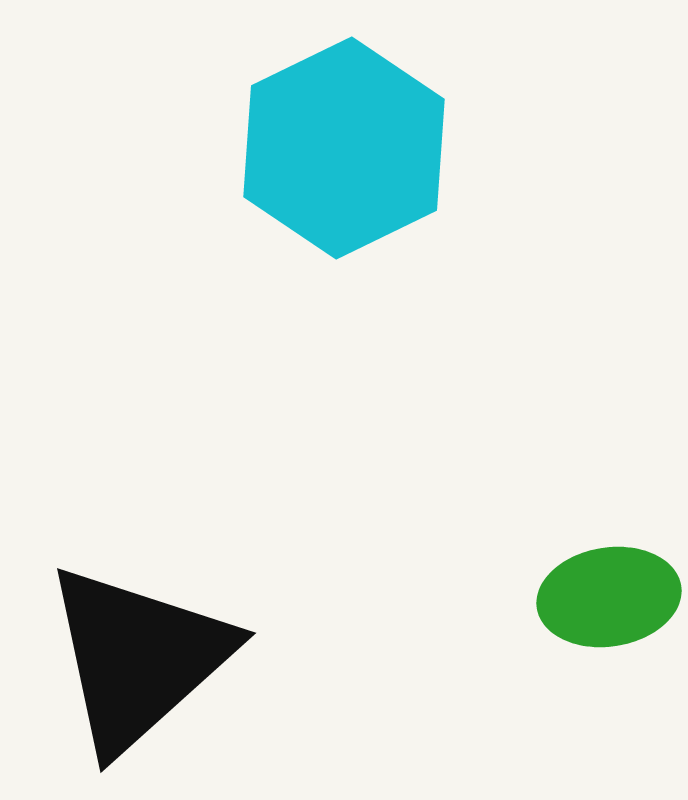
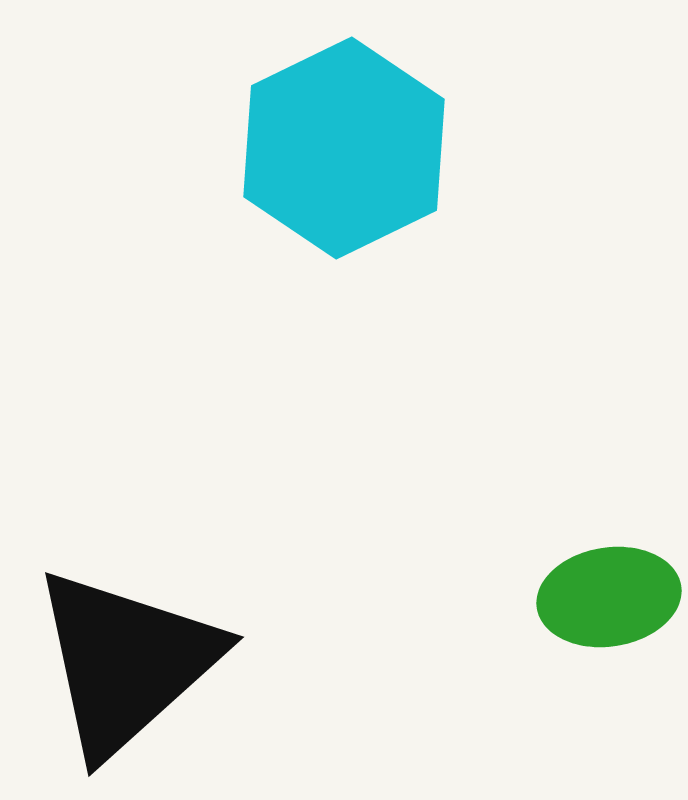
black triangle: moved 12 px left, 4 px down
